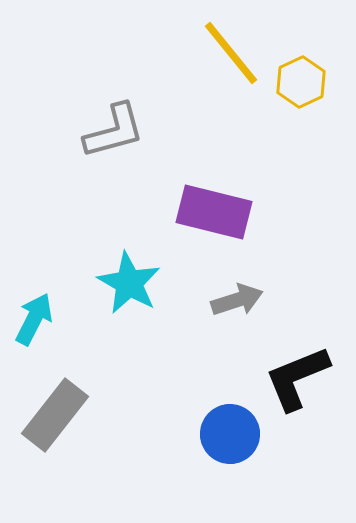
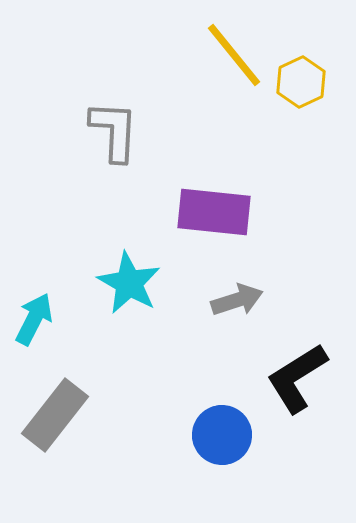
yellow line: moved 3 px right, 2 px down
gray L-shape: rotated 72 degrees counterclockwise
purple rectangle: rotated 8 degrees counterclockwise
black L-shape: rotated 10 degrees counterclockwise
blue circle: moved 8 px left, 1 px down
